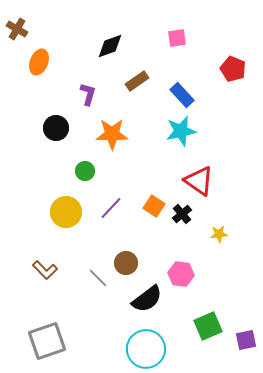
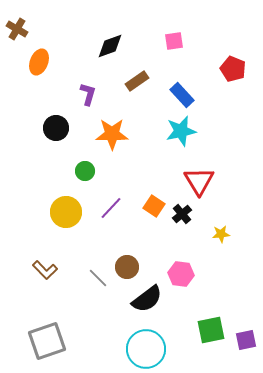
pink square: moved 3 px left, 3 px down
red triangle: rotated 24 degrees clockwise
yellow star: moved 2 px right
brown circle: moved 1 px right, 4 px down
green square: moved 3 px right, 4 px down; rotated 12 degrees clockwise
